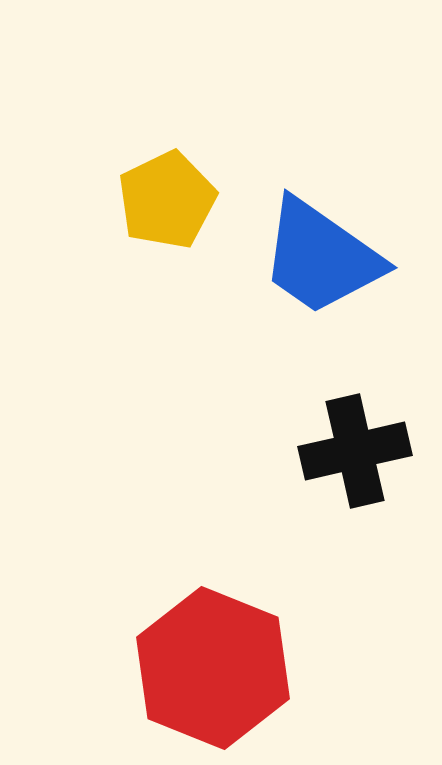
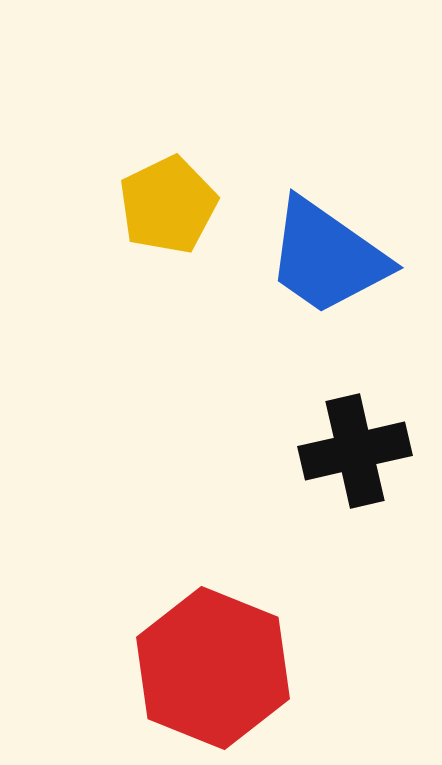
yellow pentagon: moved 1 px right, 5 px down
blue trapezoid: moved 6 px right
